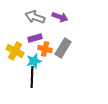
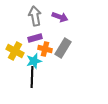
gray arrow: moved 1 px up; rotated 60 degrees clockwise
